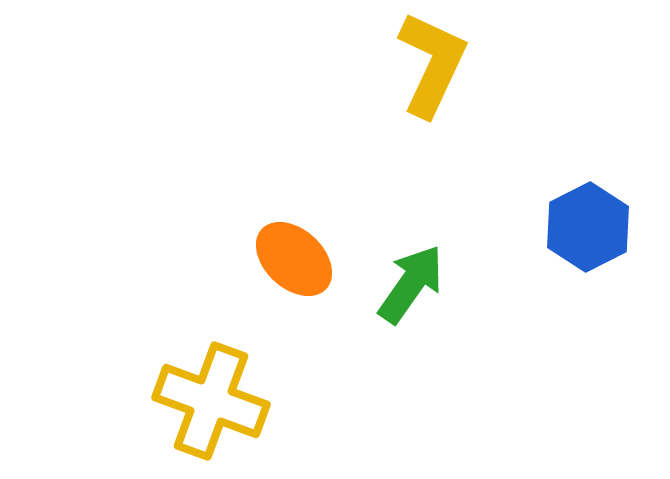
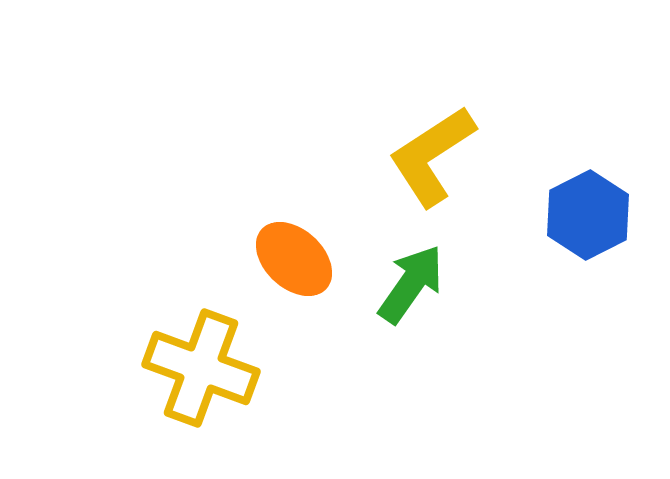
yellow L-shape: moved 92 px down; rotated 148 degrees counterclockwise
blue hexagon: moved 12 px up
yellow cross: moved 10 px left, 33 px up
